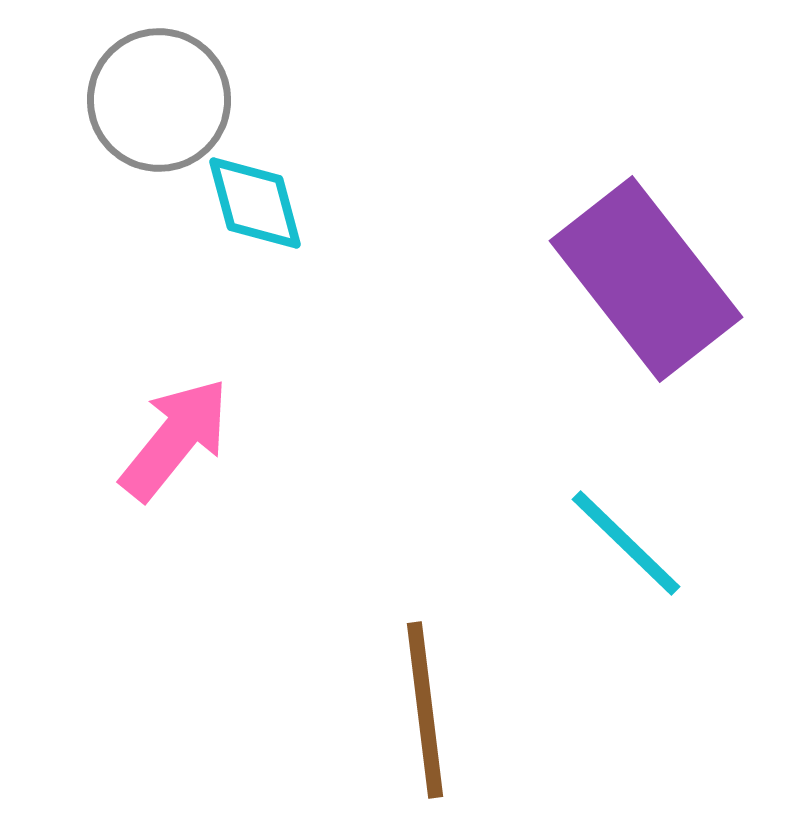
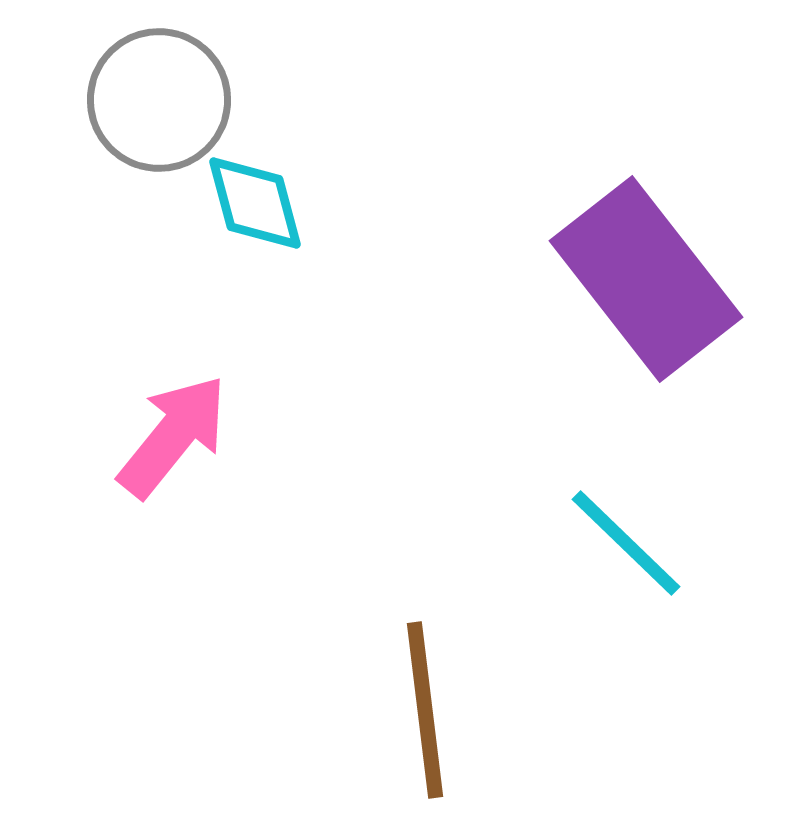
pink arrow: moved 2 px left, 3 px up
